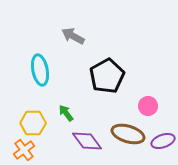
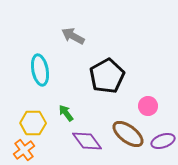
brown ellipse: rotated 20 degrees clockwise
